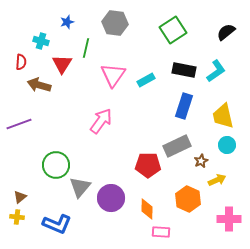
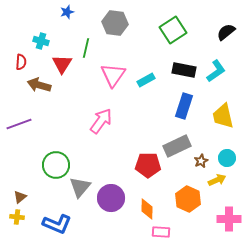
blue star: moved 10 px up
cyan circle: moved 13 px down
